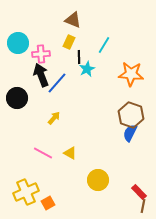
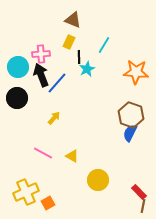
cyan circle: moved 24 px down
orange star: moved 5 px right, 2 px up
yellow triangle: moved 2 px right, 3 px down
